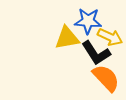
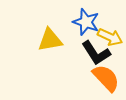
blue star: moved 2 px left, 1 px down; rotated 16 degrees clockwise
yellow triangle: moved 17 px left, 2 px down
